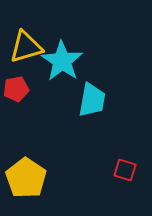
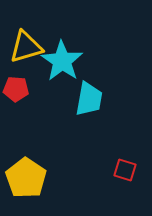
red pentagon: rotated 15 degrees clockwise
cyan trapezoid: moved 3 px left, 1 px up
